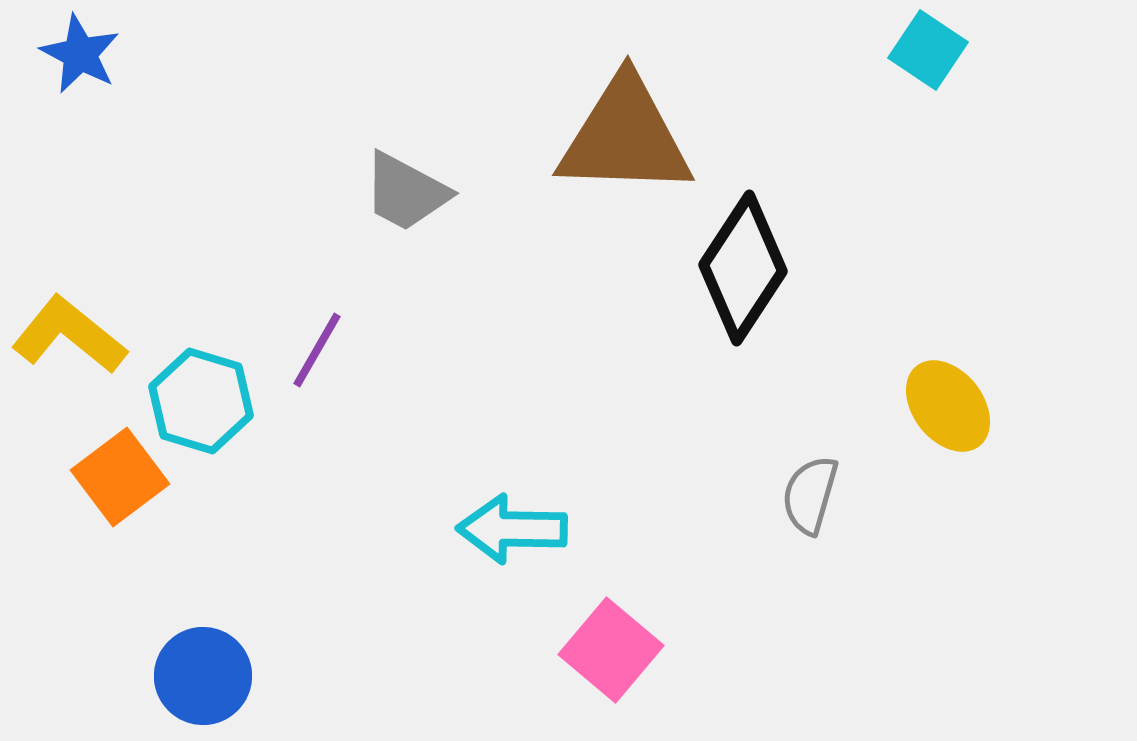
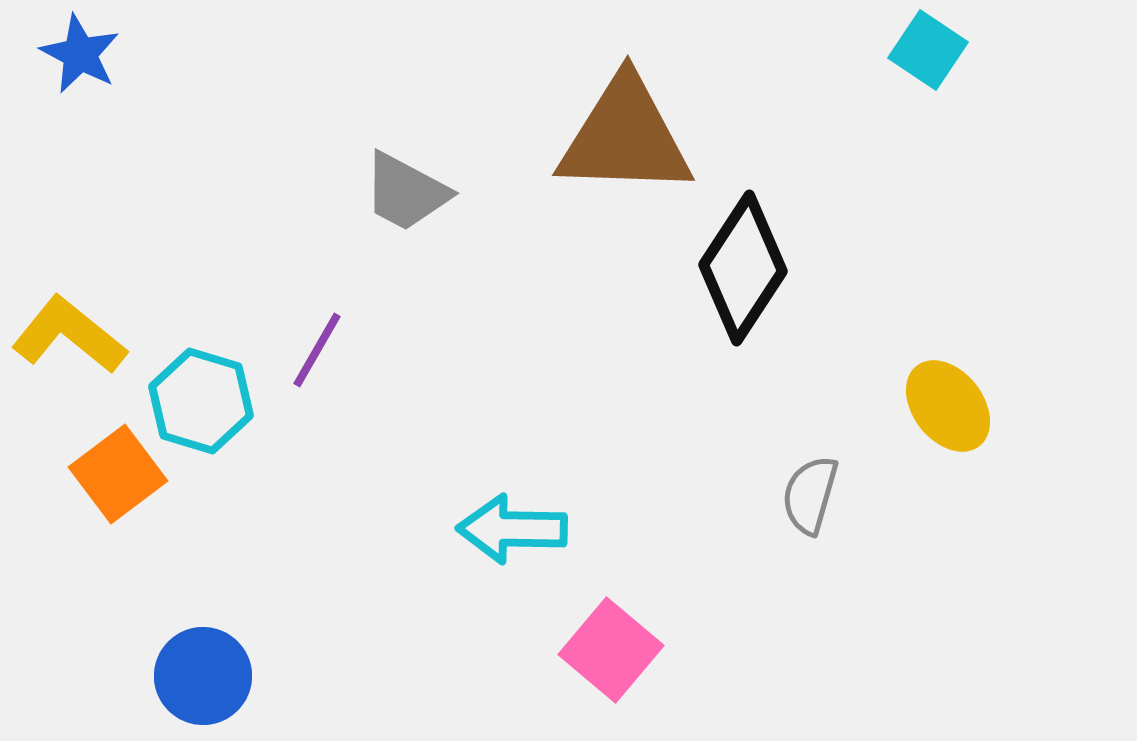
orange square: moved 2 px left, 3 px up
